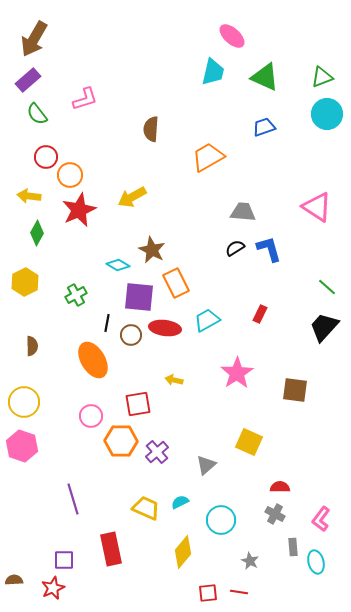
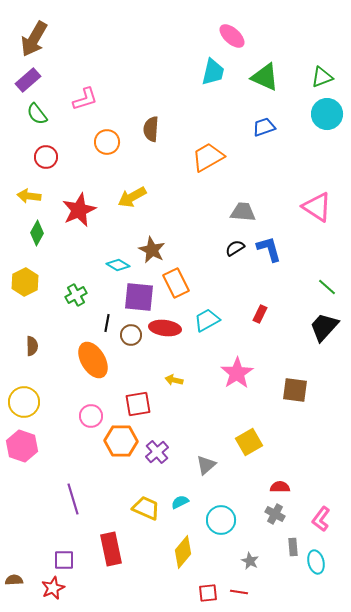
orange circle at (70, 175): moved 37 px right, 33 px up
yellow square at (249, 442): rotated 36 degrees clockwise
